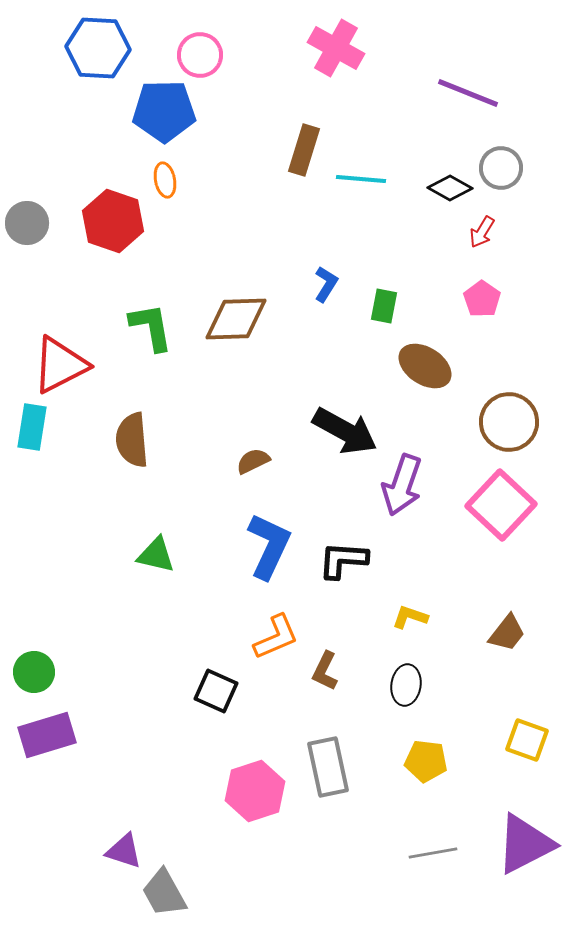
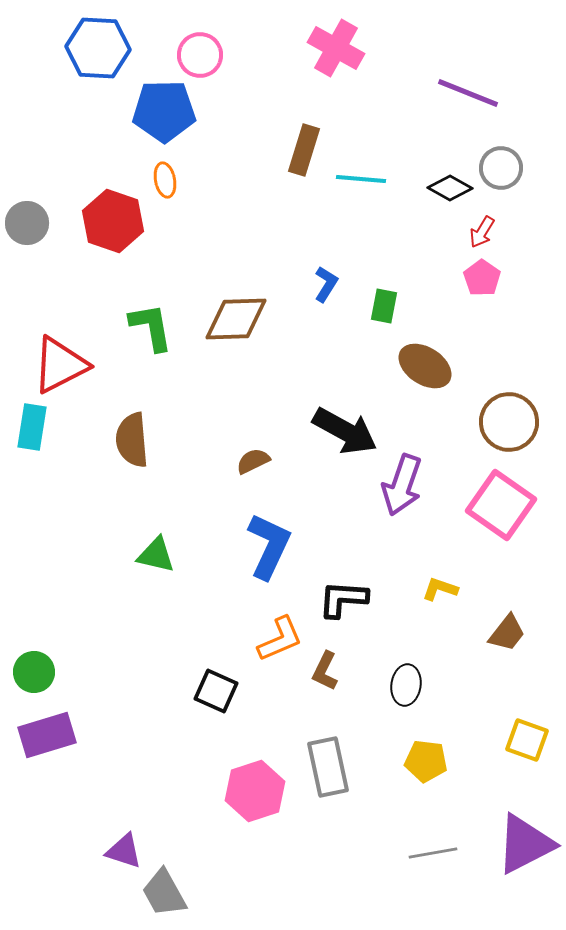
pink pentagon at (482, 299): moved 21 px up
pink square at (501, 505): rotated 8 degrees counterclockwise
black L-shape at (343, 560): moved 39 px down
yellow L-shape at (410, 617): moved 30 px right, 28 px up
orange L-shape at (276, 637): moved 4 px right, 2 px down
